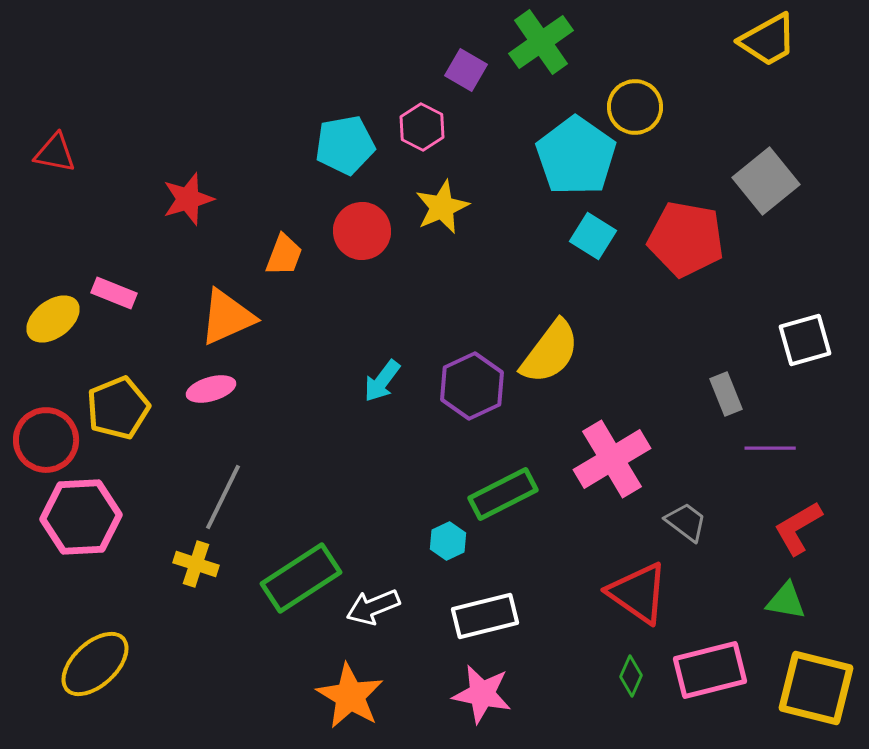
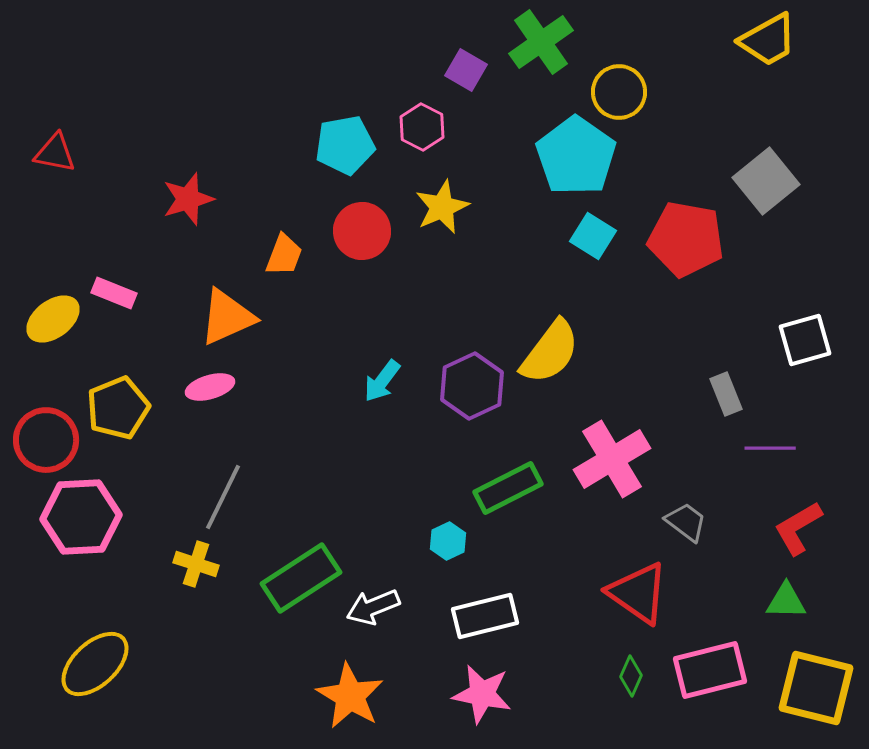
yellow circle at (635, 107): moved 16 px left, 15 px up
pink ellipse at (211, 389): moved 1 px left, 2 px up
green rectangle at (503, 494): moved 5 px right, 6 px up
green triangle at (786, 601): rotated 9 degrees counterclockwise
